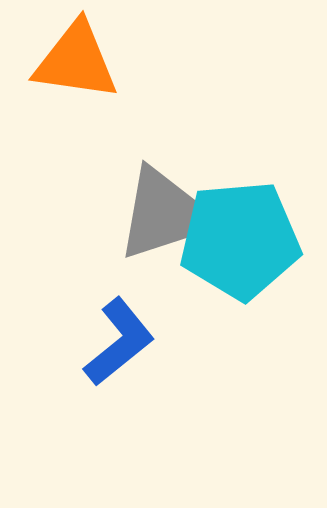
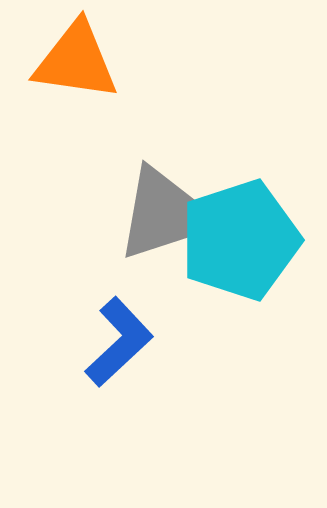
cyan pentagon: rotated 13 degrees counterclockwise
blue L-shape: rotated 4 degrees counterclockwise
